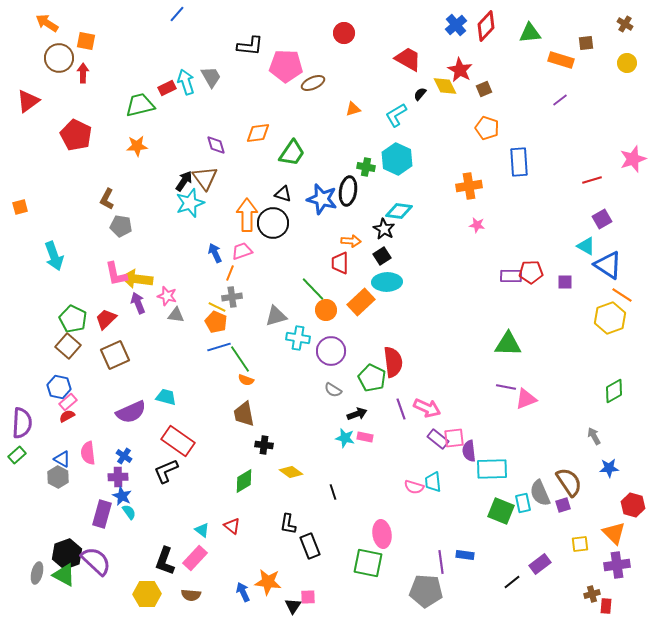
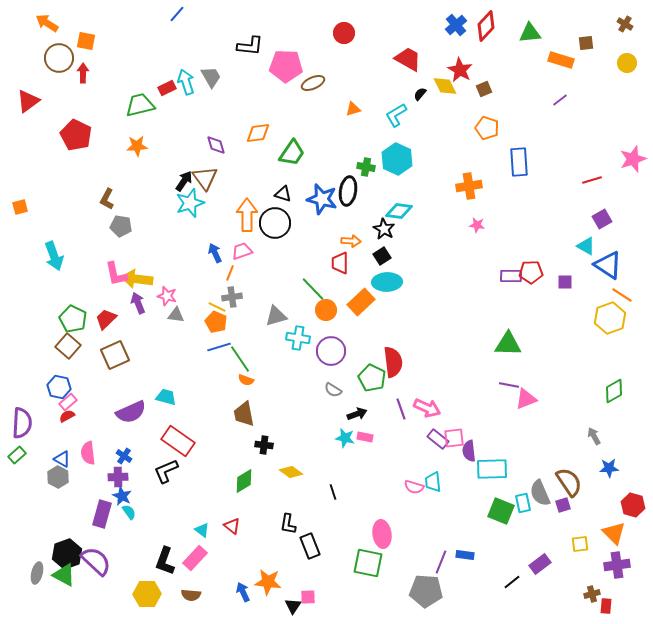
black circle at (273, 223): moved 2 px right
purple line at (506, 387): moved 3 px right, 2 px up
purple line at (441, 562): rotated 30 degrees clockwise
